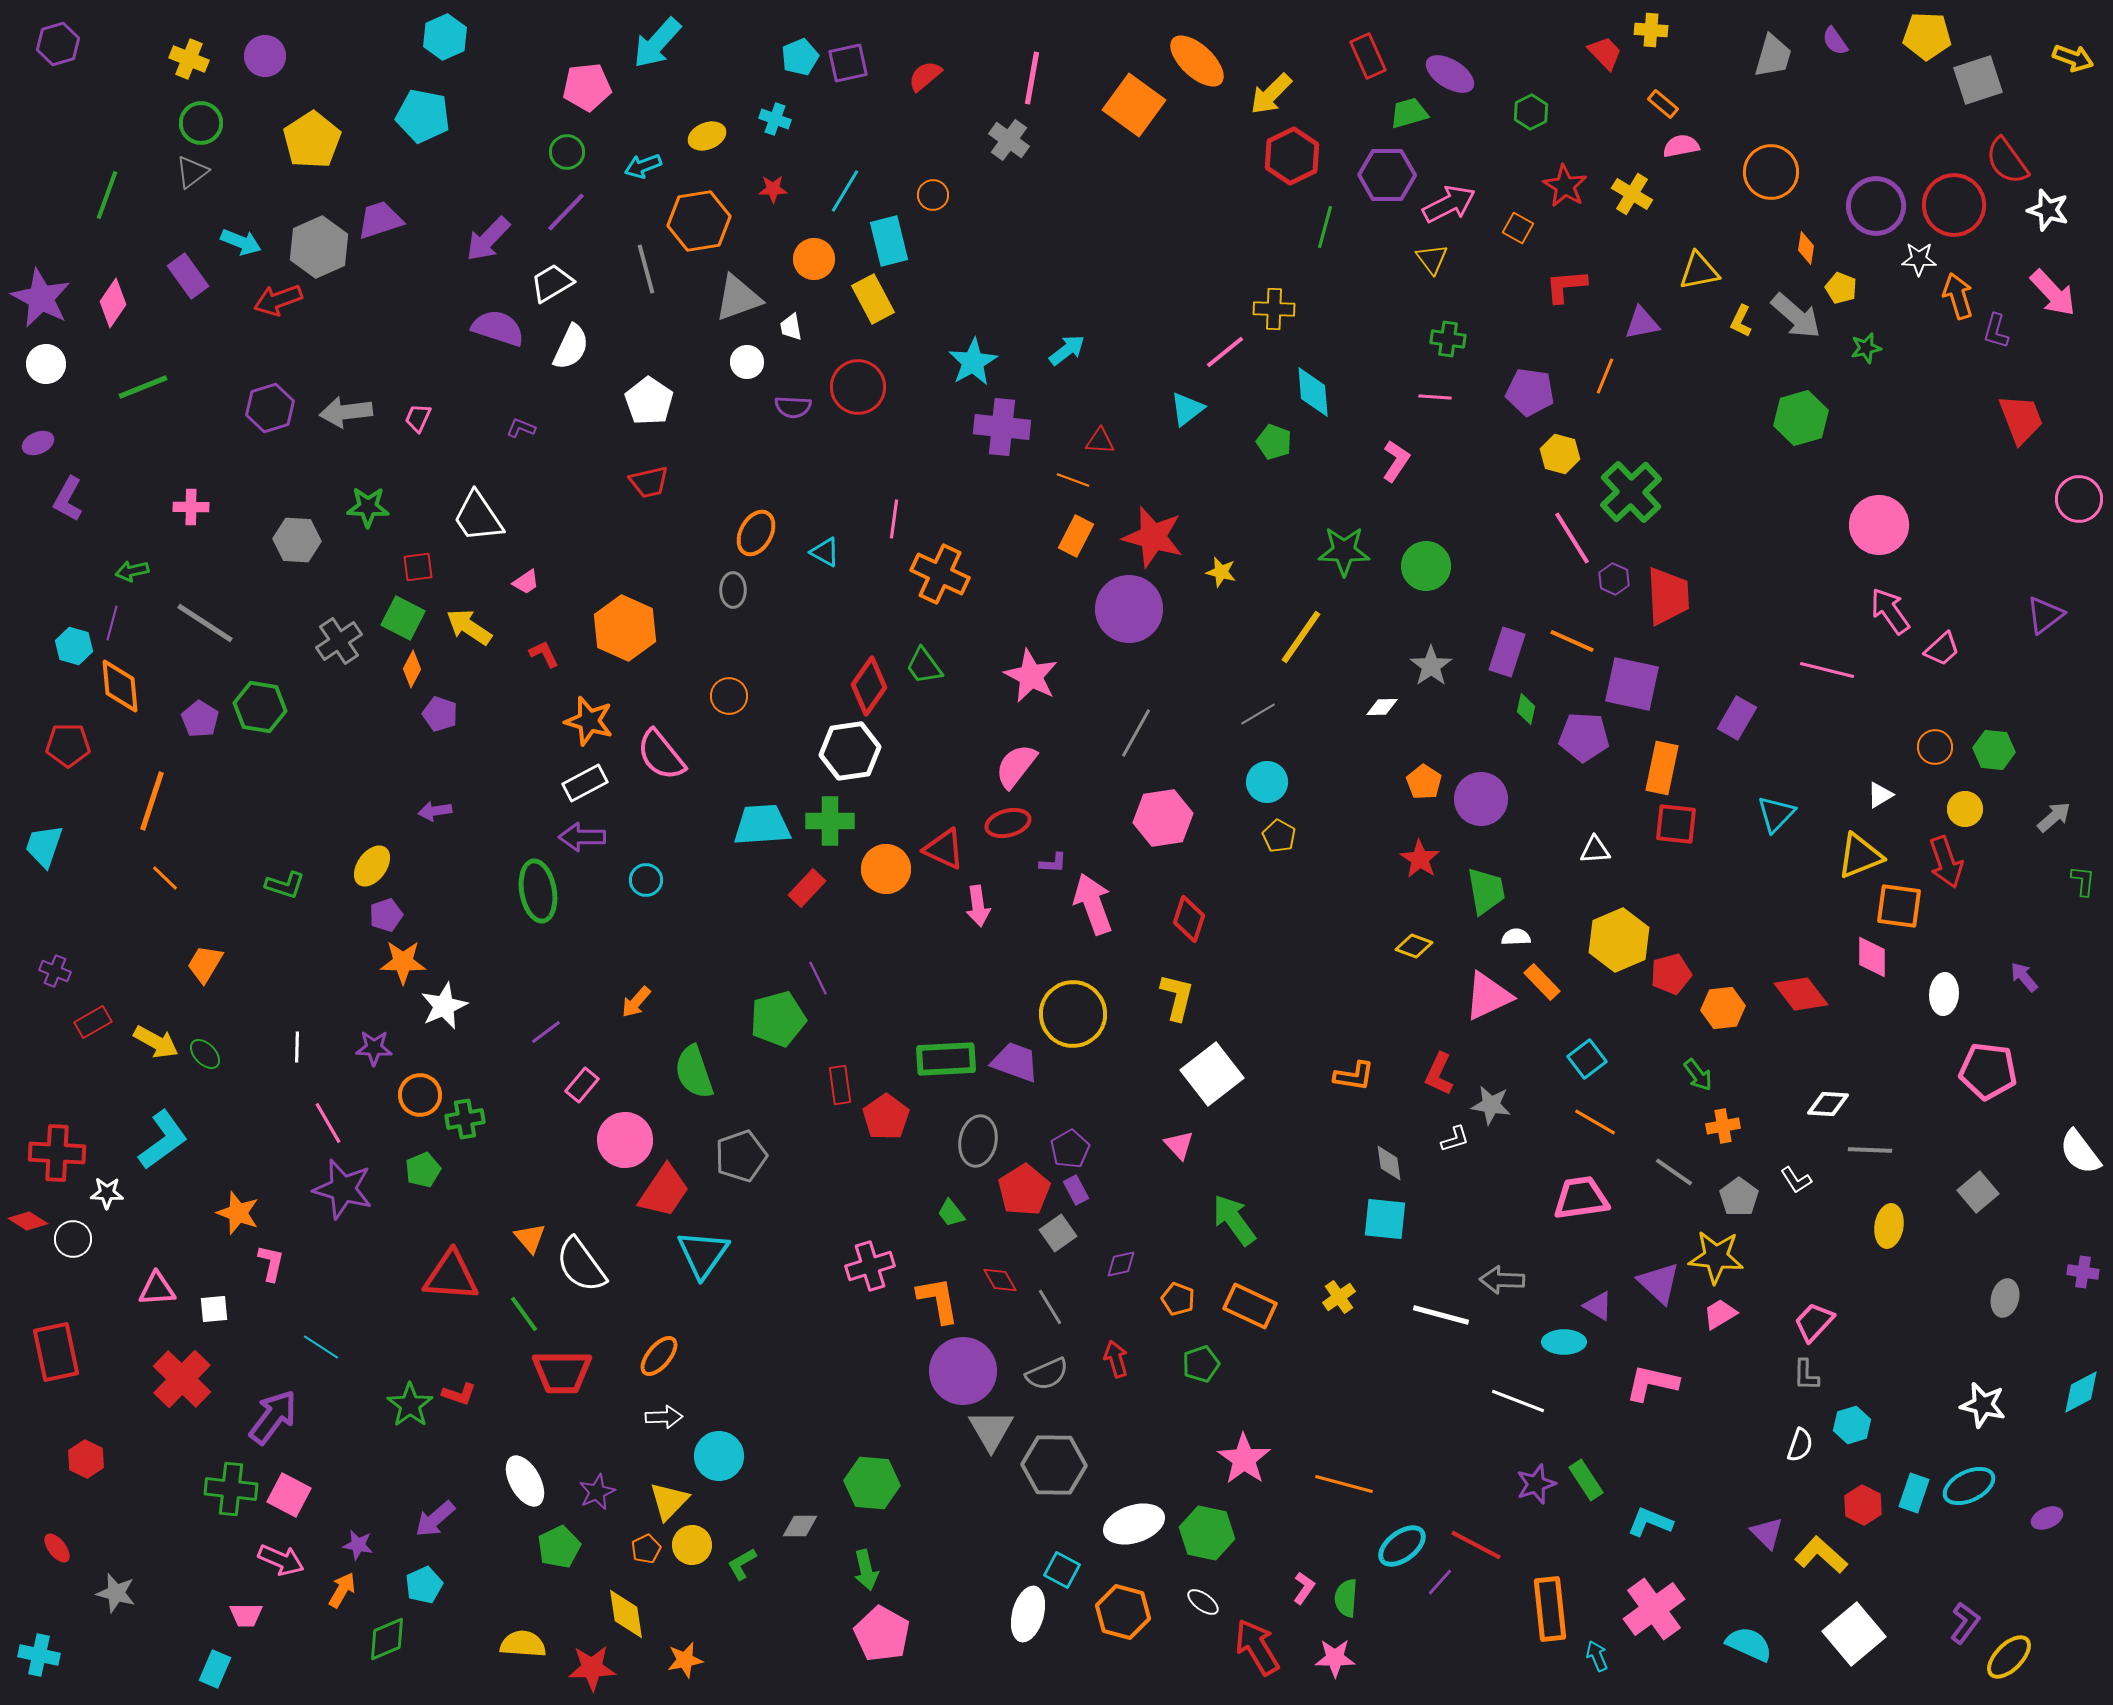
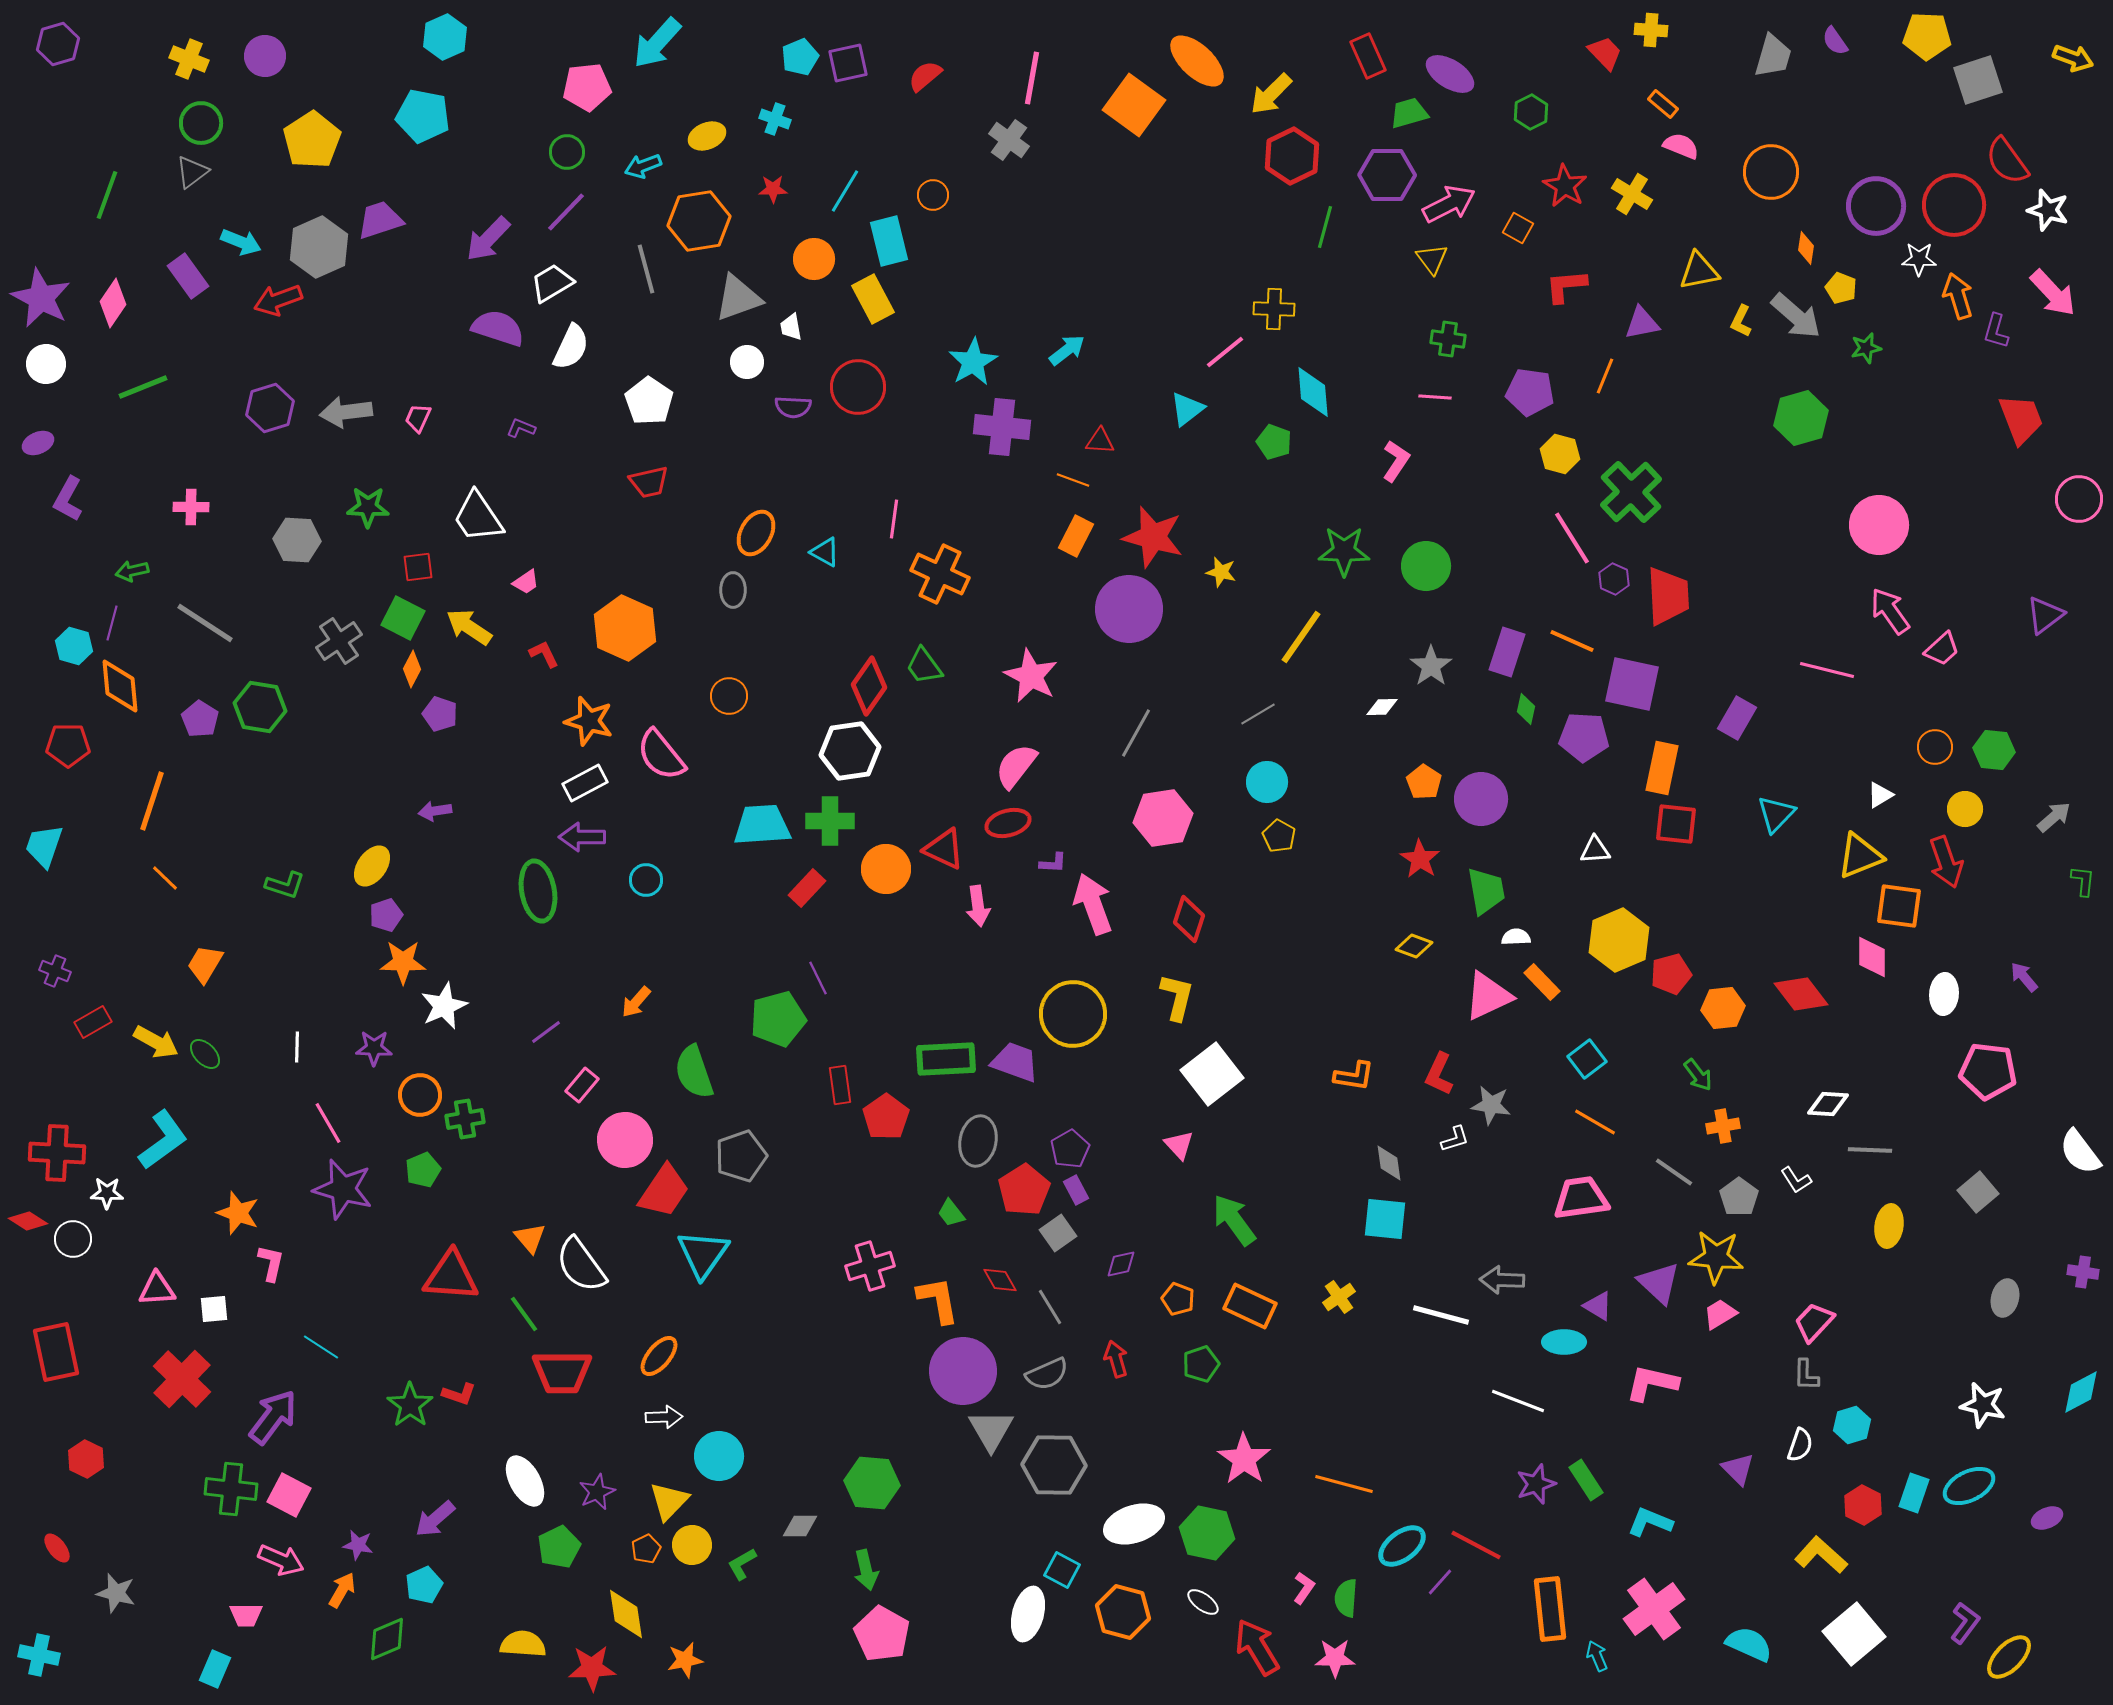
pink semicircle at (1681, 146): rotated 33 degrees clockwise
purple triangle at (1767, 1533): moved 29 px left, 64 px up
